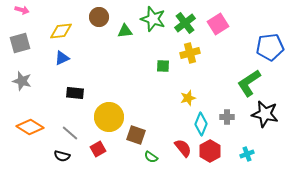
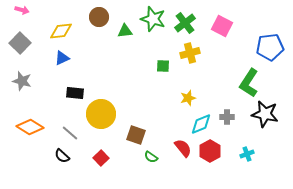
pink square: moved 4 px right, 2 px down; rotated 30 degrees counterclockwise
gray square: rotated 30 degrees counterclockwise
green L-shape: rotated 24 degrees counterclockwise
yellow circle: moved 8 px left, 3 px up
cyan diamond: rotated 45 degrees clockwise
red square: moved 3 px right, 9 px down; rotated 14 degrees counterclockwise
black semicircle: rotated 28 degrees clockwise
